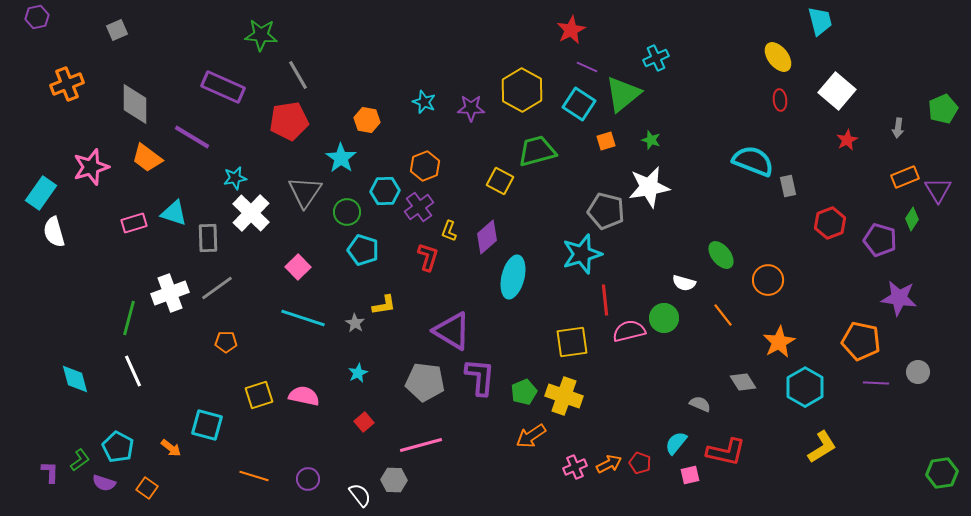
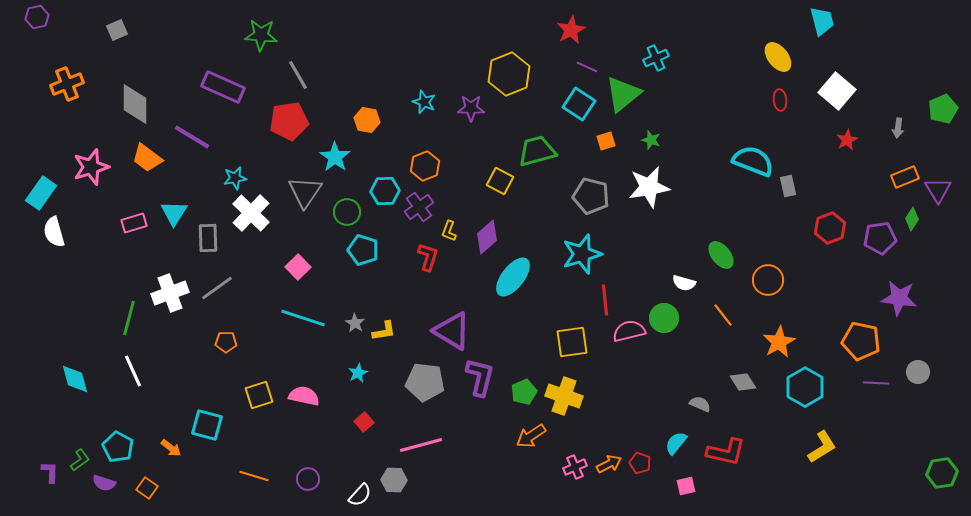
cyan trapezoid at (820, 21): moved 2 px right
yellow hexagon at (522, 90): moved 13 px left, 16 px up; rotated 9 degrees clockwise
cyan star at (341, 158): moved 6 px left, 1 px up
gray pentagon at (606, 211): moved 15 px left, 15 px up
cyan triangle at (174, 213): rotated 44 degrees clockwise
red hexagon at (830, 223): moved 5 px down
purple pentagon at (880, 240): moved 2 px up; rotated 24 degrees counterclockwise
cyan ellipse at (513, 277): rotated 24 degrees clockwise
yellow L-shape at (384, 305): moved 26 px down
purple L-shape at (480, 377): rotated 9 degrees clockwise
pink square at (690, 475): moved 4 px left, 11 px down
white semicircle at (360, 495): rotated 80 degrees clockwise
